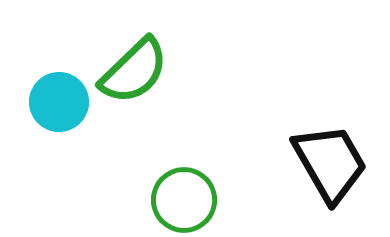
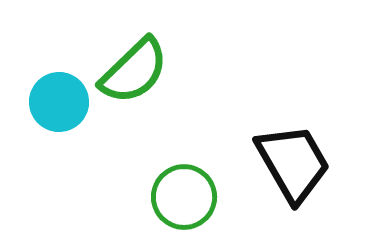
black trapezoid: moved 37 px left
green circle: moved 3 px up
